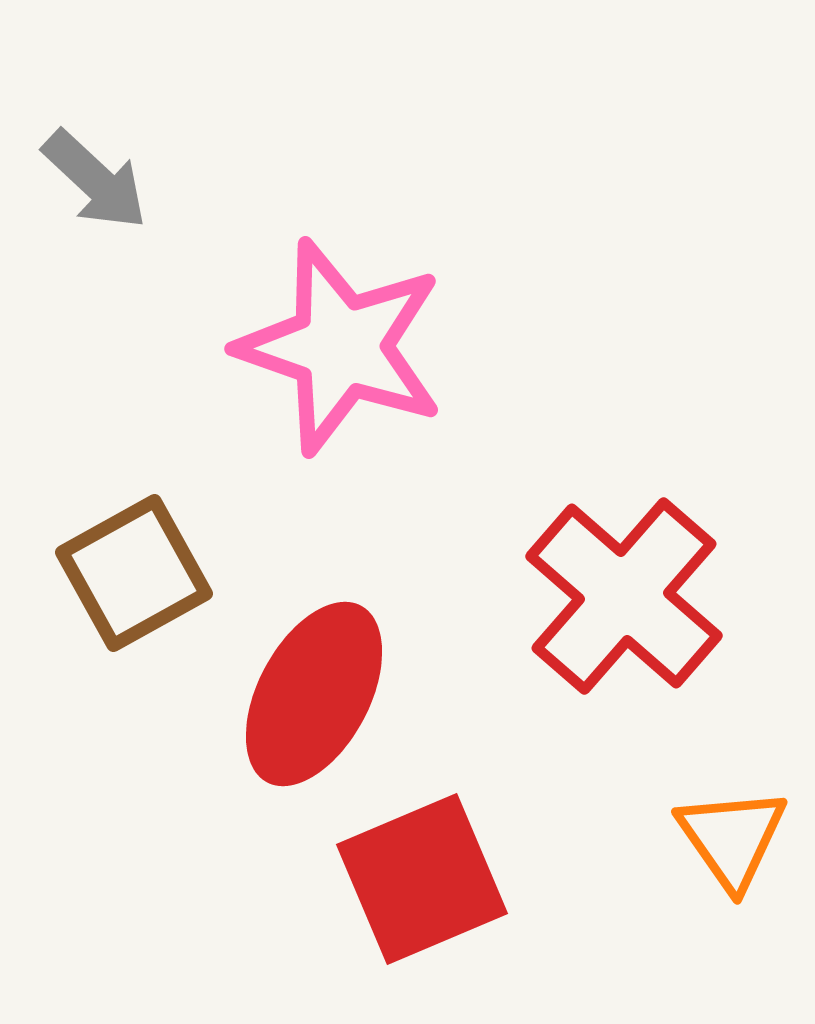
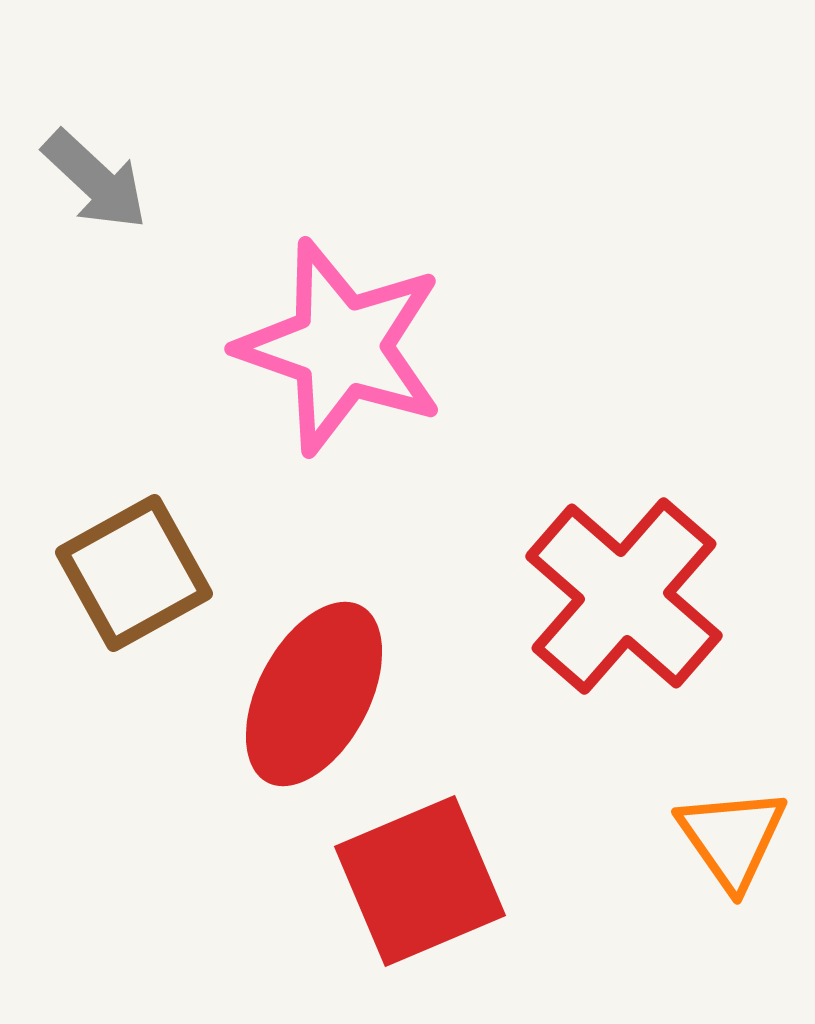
red square: moved 2 px left, 2 px down
